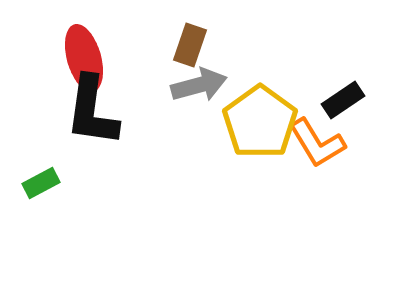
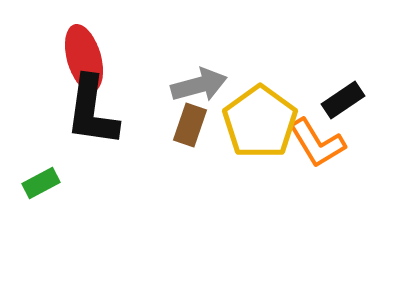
brown rectangle: moved 80 px down
